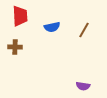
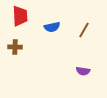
purple semicircle: moved 15 px up
